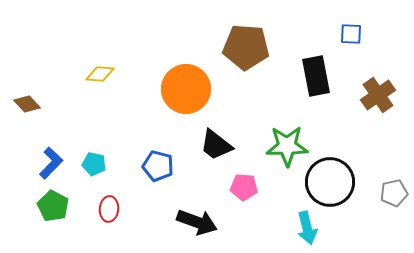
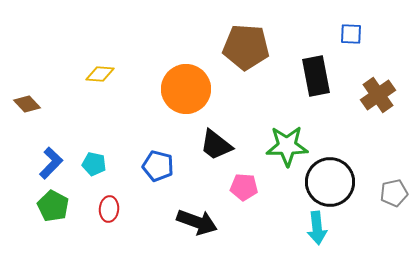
cyan arrow: moved 10 px right; rotated 8 degrees clockwise
